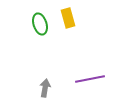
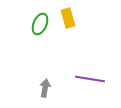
green ellipse: rotated 40 degrees clockwise
purple line: rotated 20 degrees clockwise
